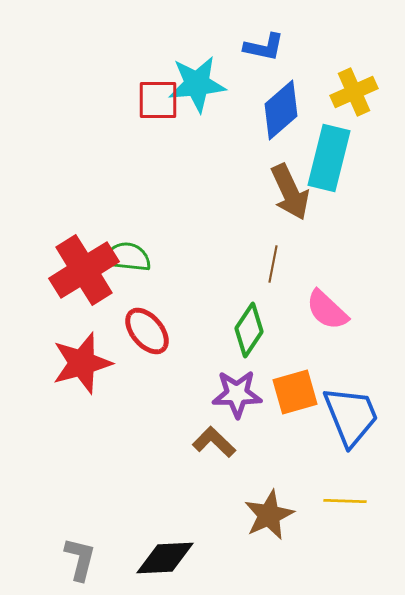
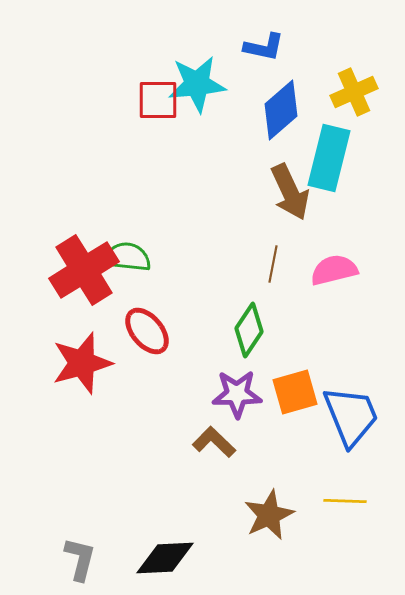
pink semicircle: moved 7 px right, 40 px up; rotated 123 degrees clockwise
